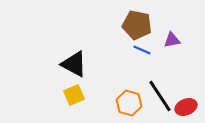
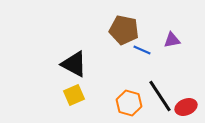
brown pentagon: moved 13 px left, 5 px down
